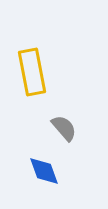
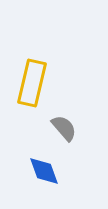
yellow rectangle: moved 11 px down; rotated 24 degrees clockwise
